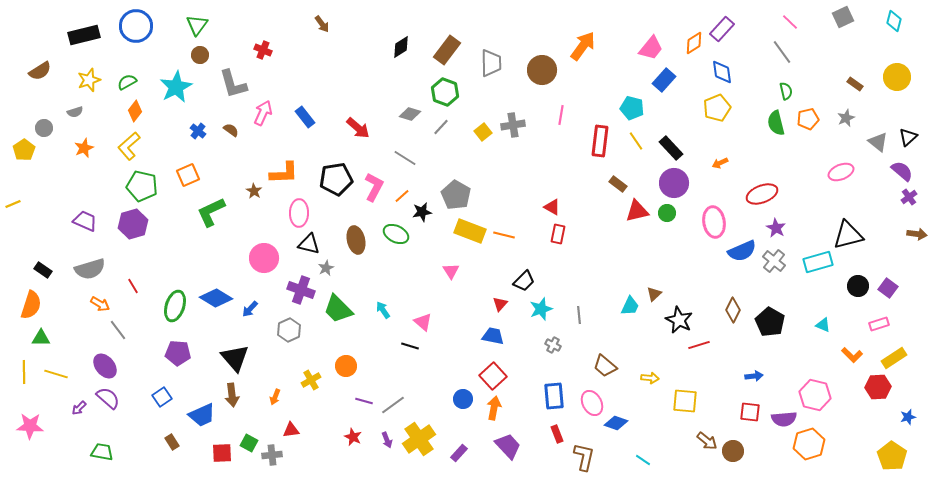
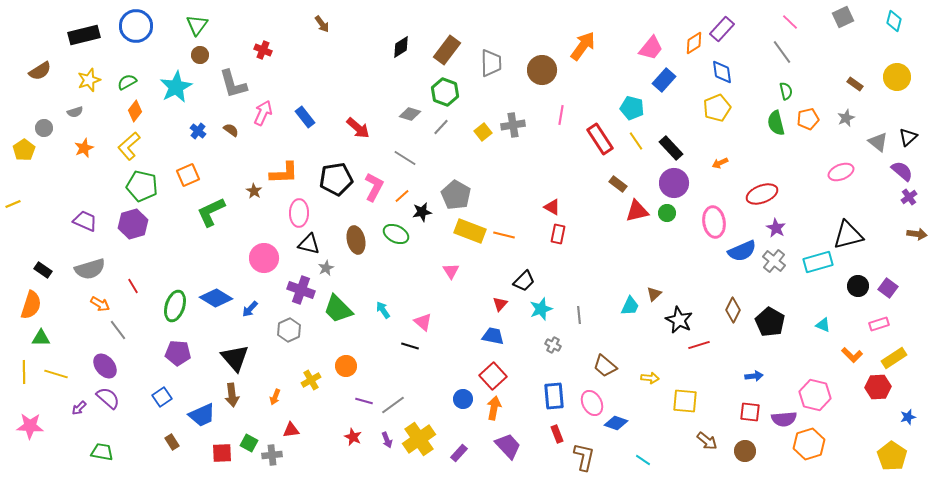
red rectangle at (600, 141): moved 2 px up; rotated 40 degrees counterclockwise
brown circle at (733, 451): moved 12 px right
